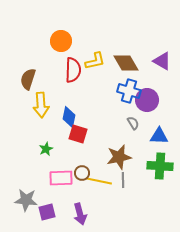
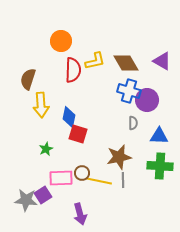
gray semicircle: rotated 32 degrees clockwise
purple square: moved 4 px left, 17 px up; rotated 18 degrees counterclockwise
